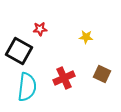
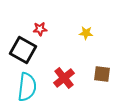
yellow star: moved 4 px up
black square: moved 4 px right, 1 px up
brown square: rotated 18 degrees counterclockwise
red cross: rotated 15 degrees counterclockwise
